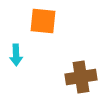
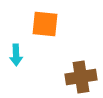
orange square: moved 2 px right, 3 px down
